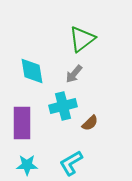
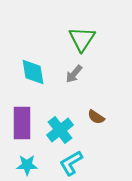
green triangle: rotated 20 degrees counterclockwise
cyan diamond: moved 1 px right, 1 px down
cyan cross: moved 3 px left, 24 px down; rotated 24 degrees counterclockwise
brown semicircle: moved 6 px right, 6 px up; rotated 78 degrees clockwise
